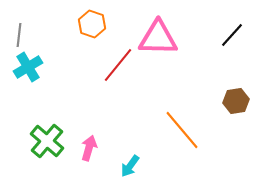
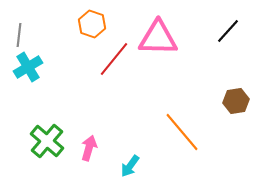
black line: moved 4 px left, 4 px up
red line: moved 4 px left, 6 px up
orange line: moved 2 px down
